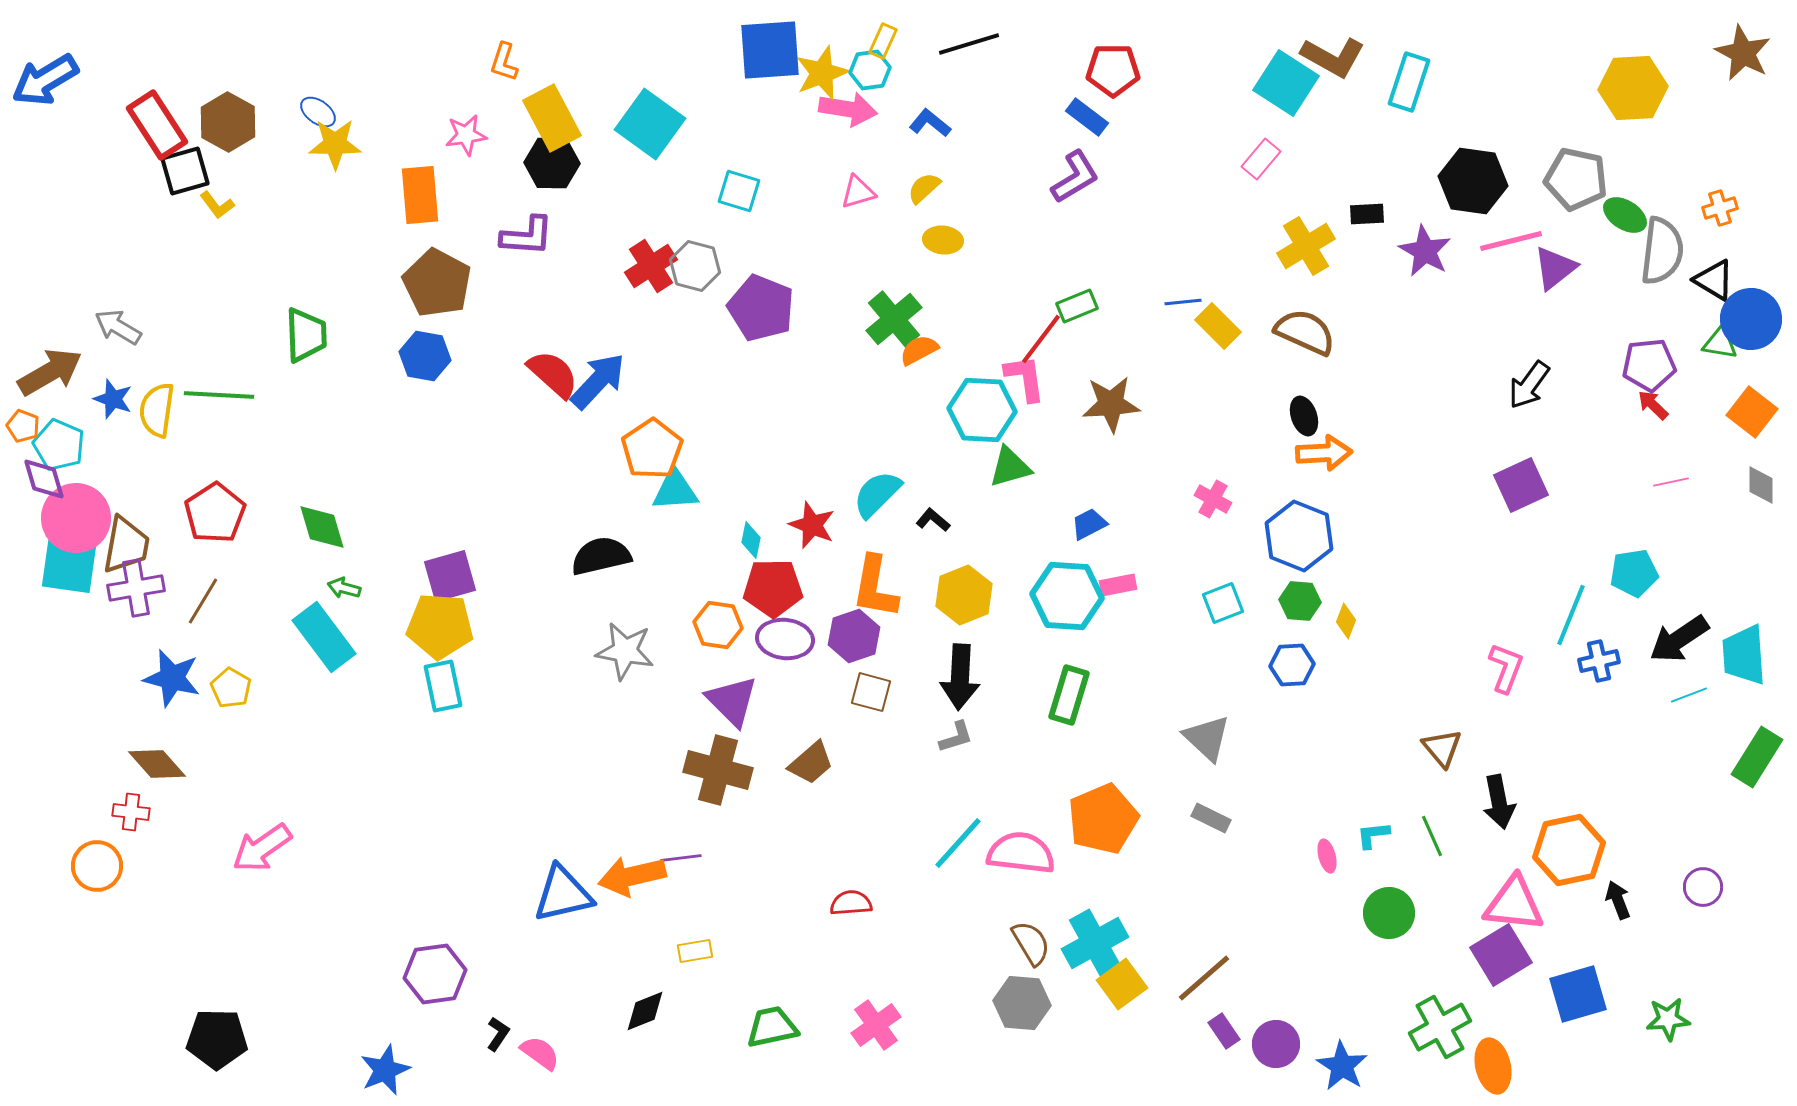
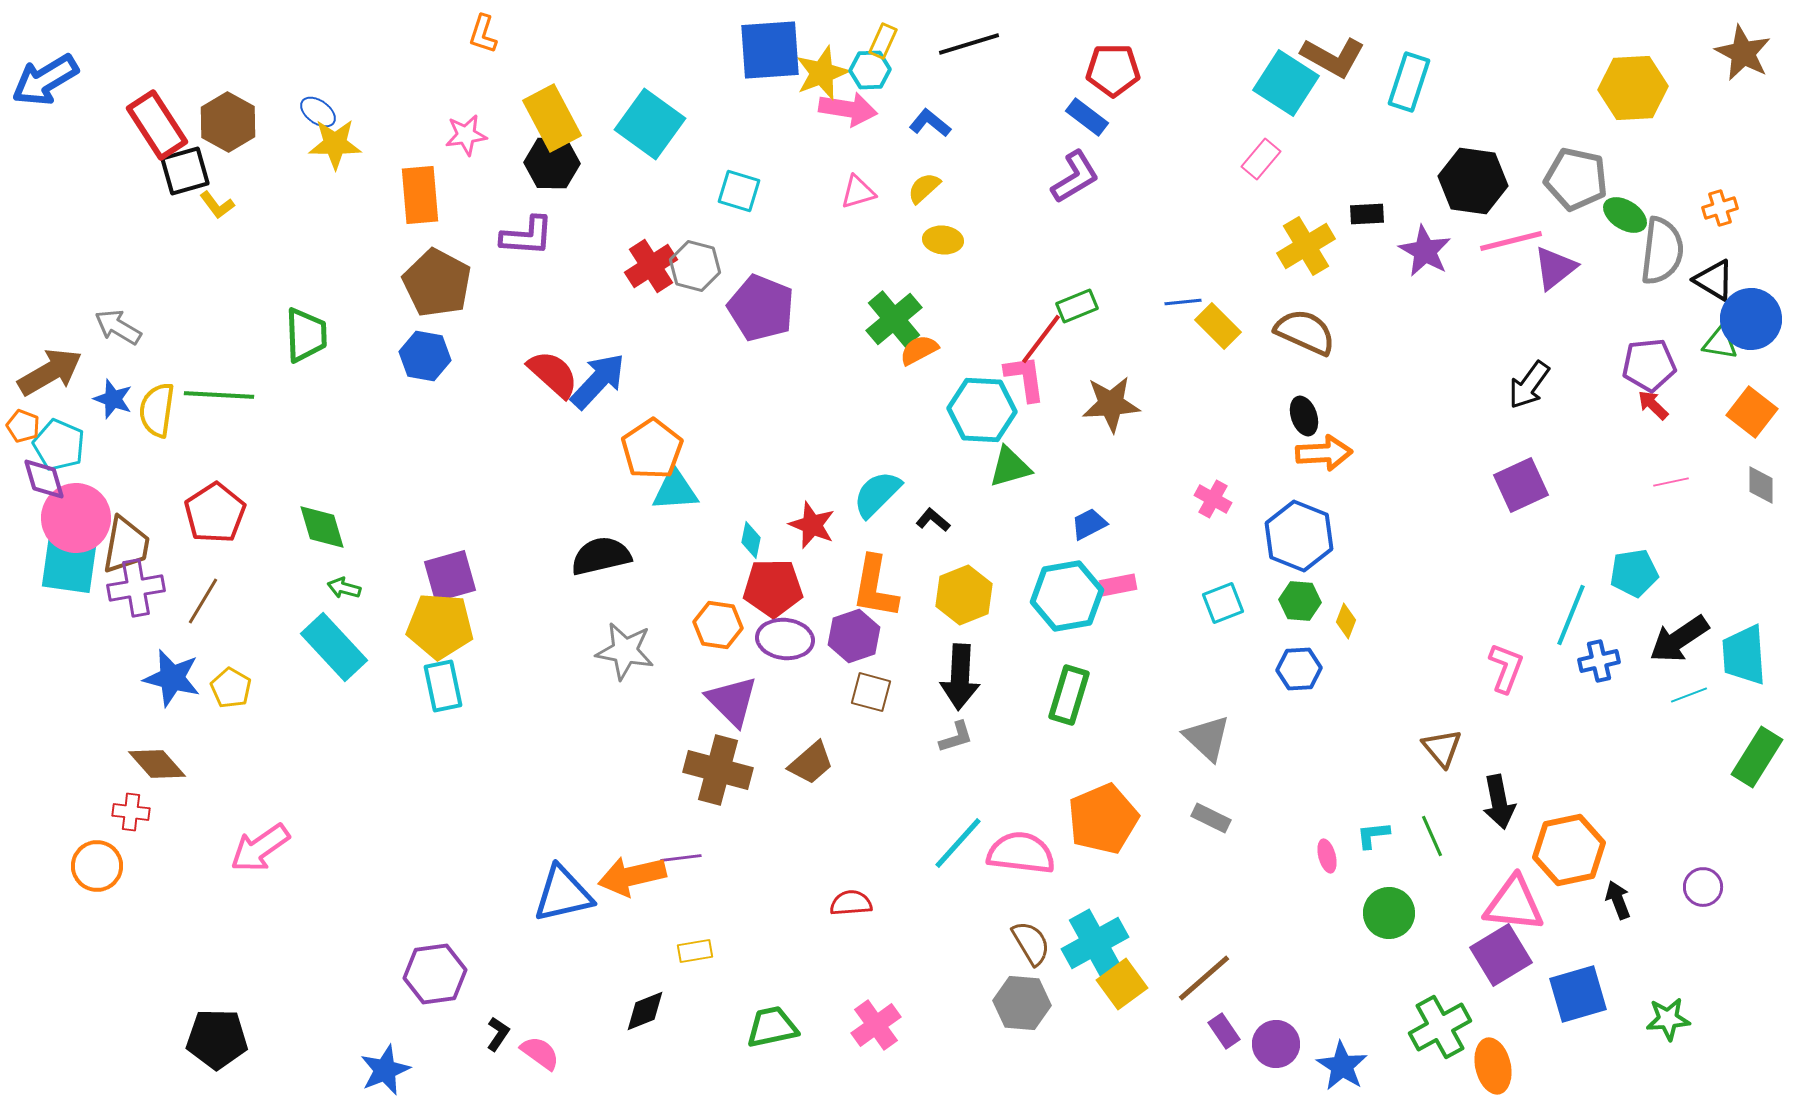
orange L-shape at (504, 62): moved 21 px left, 28 px up
cyan hexagon at (870, 70): rotated 6 degrees clockwise
cyan hexagon at (1067, 596): rotated 14 degrees counterclockwise
cyan rectangle at (324, 637): moved 10 px right, 10 px down; rotated 6 degrees counterclockwise
blue hexagon at (1292, 665): moved 7 px right, 4 px down
pink arrow at (262, 848): moved 2 px left
